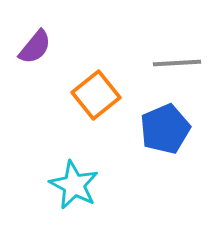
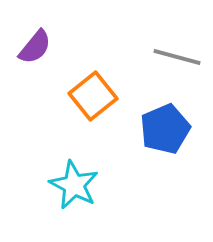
gray line: moved 6 px up; rotated 18 degrees clockwise
orange square: moved 3 px left, 1 px down
